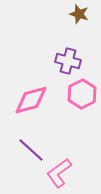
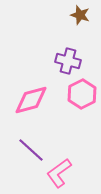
brown star: moved 1 px right, 1 px down
